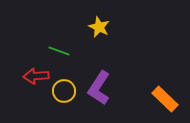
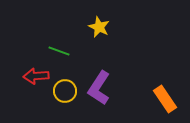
yellow circle: moved 1 px right
orange rectangle: rotated 12 degrees clockwise
